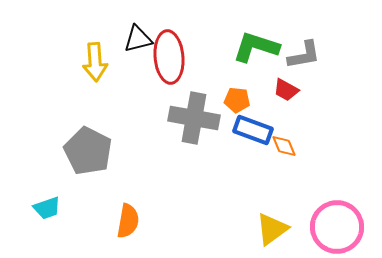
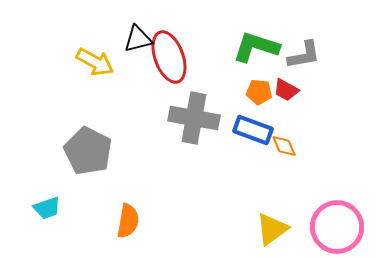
red ellipse: rotated 15 degrees counterclockwise
yellow arrow: rotated 57 degrees counterclockwise
orange pentagon: moved 22 px right, 8 px up
